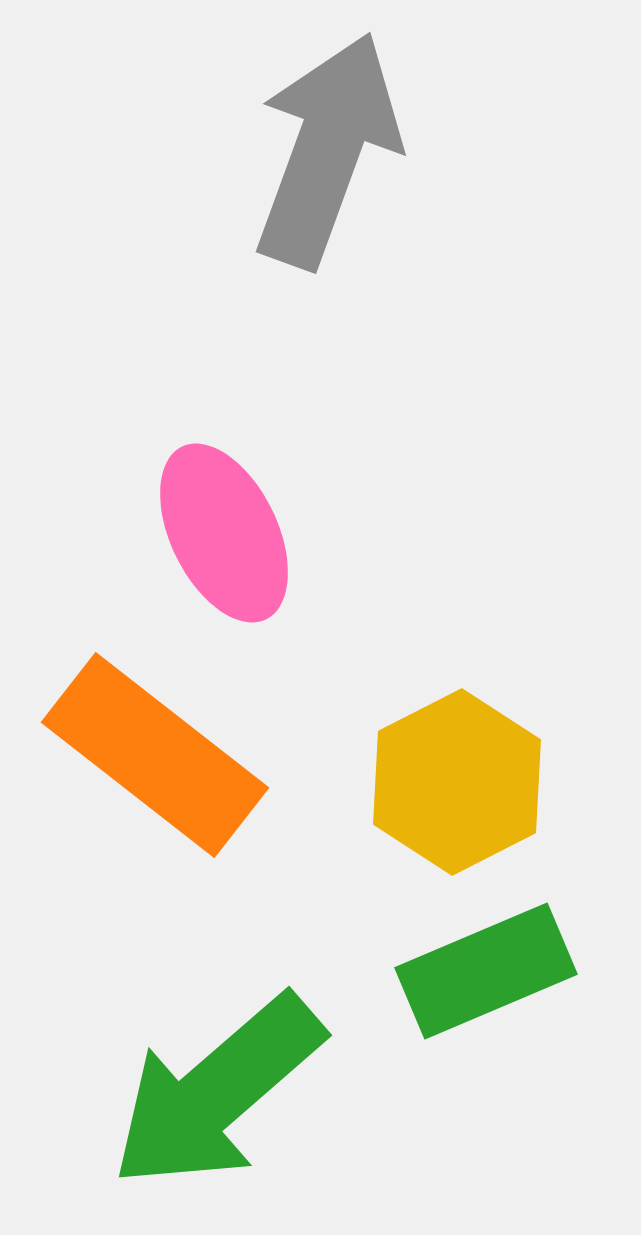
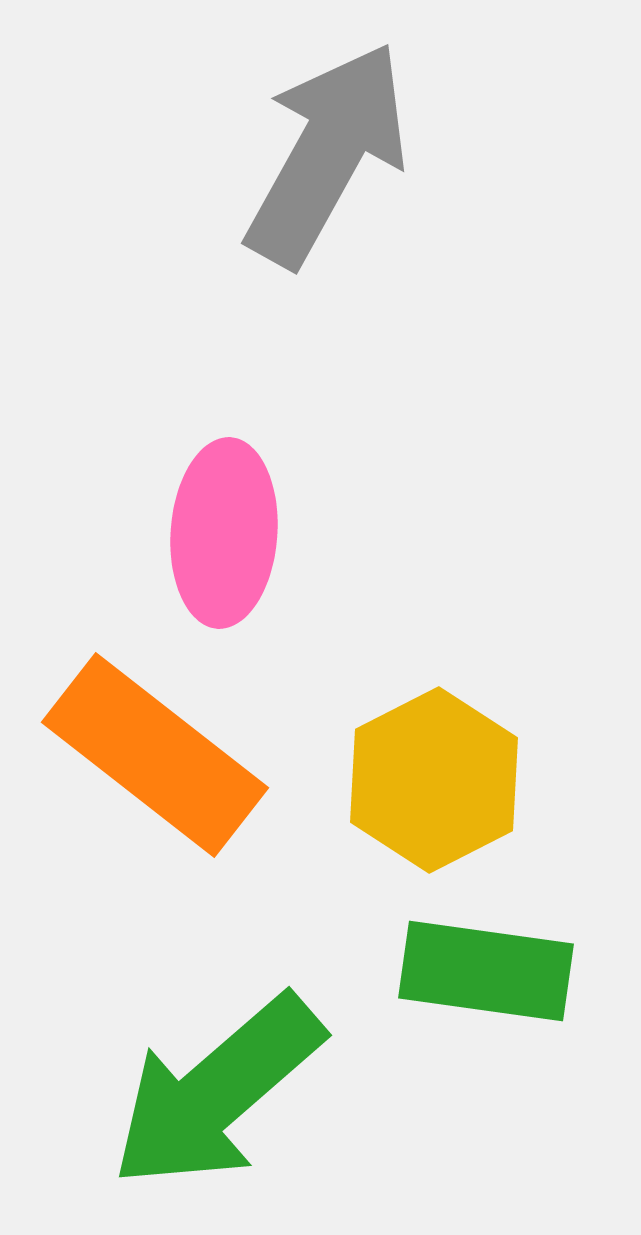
gray arrow: moved 4 px down; rotated 9 degrees clockwise
pink ellipse: rotated 30 degrees clockwise
yellow hexagon: moved 23 px left, 2 px up
green rectangle: rotated 31 degrees clockwise
